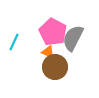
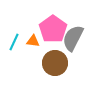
pink pentagon: moved 3 px up; rotated 8 degrees clockwise
orange triangle: moved 15 px left, 11 px up; rotated 16 degrees counterclockwise
brown circle: moved 4 px up
